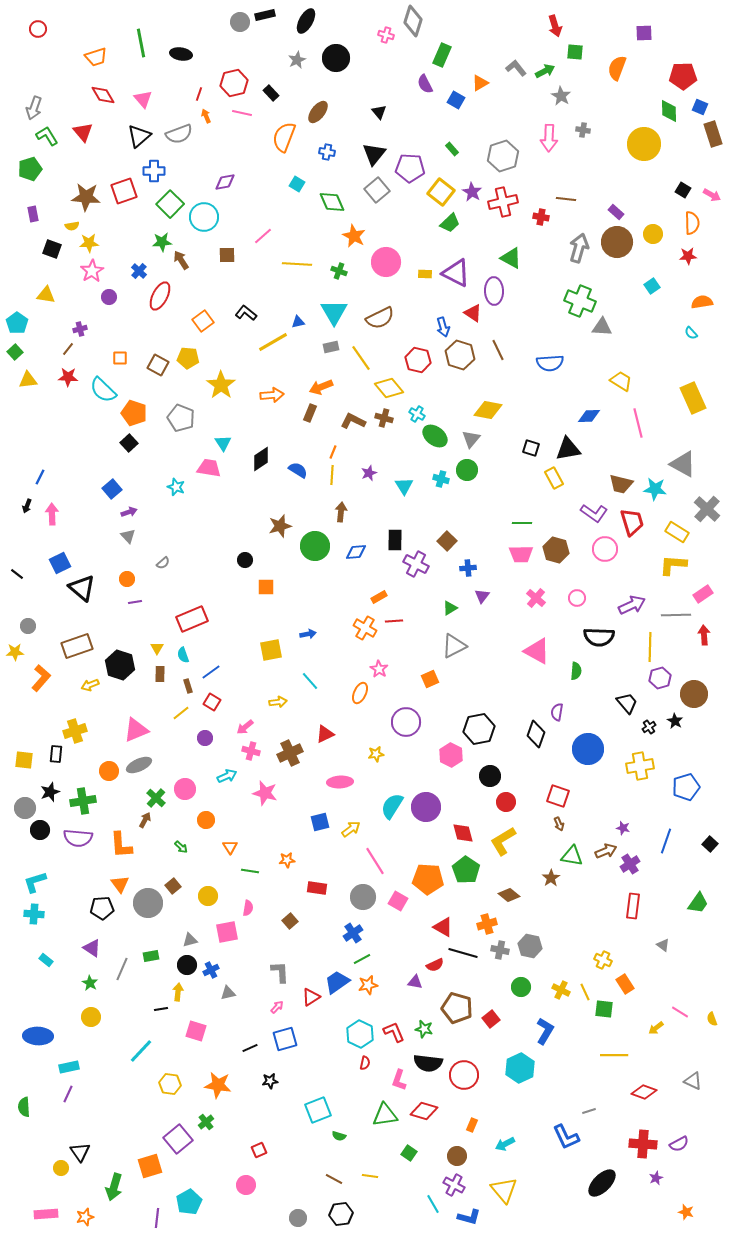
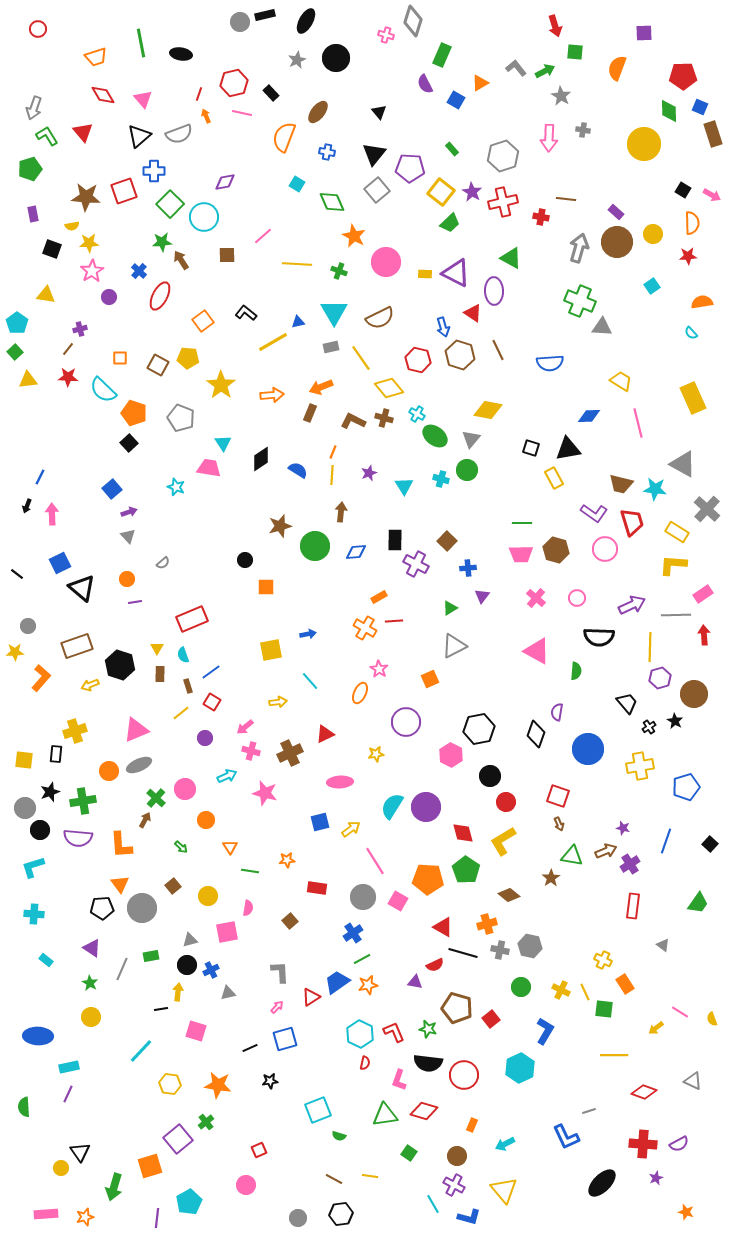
cyan L-shape at (35, 882): moved 2 px left, 15 px up
gray circle at (148, 903): moved 6 px left, 5 px down
green star at (424, 1029): moved 4 px right
